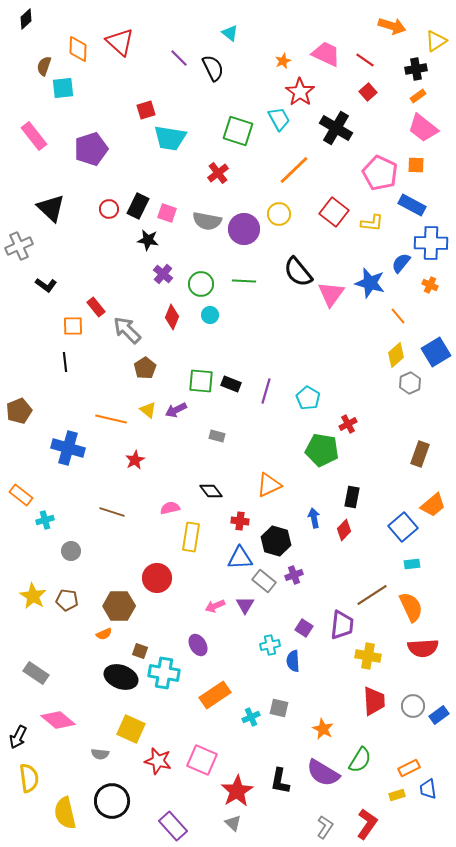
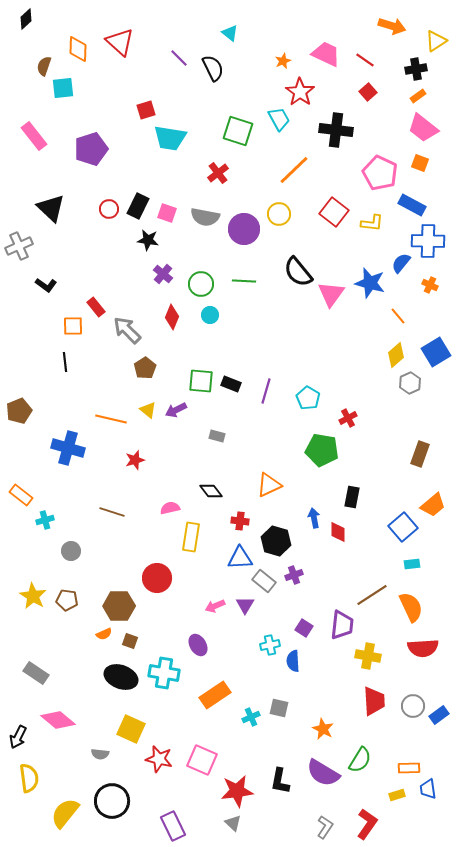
black cross at (336, 128): moved 2 px down; rotated 24 degrees counterclockwise
orange square at (416, 165): moved 4 px right, 2 px up; rotated 18 degrees clockwise
gray semicircle at (207, 221): moved 2 px left, 4 px up
blue cross at (431, 243): moved 3 px left, 2 px up
red cross at (348, 424): moved 6 px up
red star at (135, 460): rotated 12 degrees clockwise
red diamond at (344, 530): moved 6 px left, 2 px down; rotated 45 degrees counterclockwise
brown square at (140, 651): moved 10 px left, 10 px up
red star at (158, 761): moved 1 px right, 2 px up
orange rectangle at (409, 768): rotated 25 degrees clockwise
red star at (237, 791): rotated 24 degrees clockwise
yellow semicircle at (65, 813): rotated 52 degrees clockwise
purple rectangle at (173, 826): rotated 16 degrees clockwise
